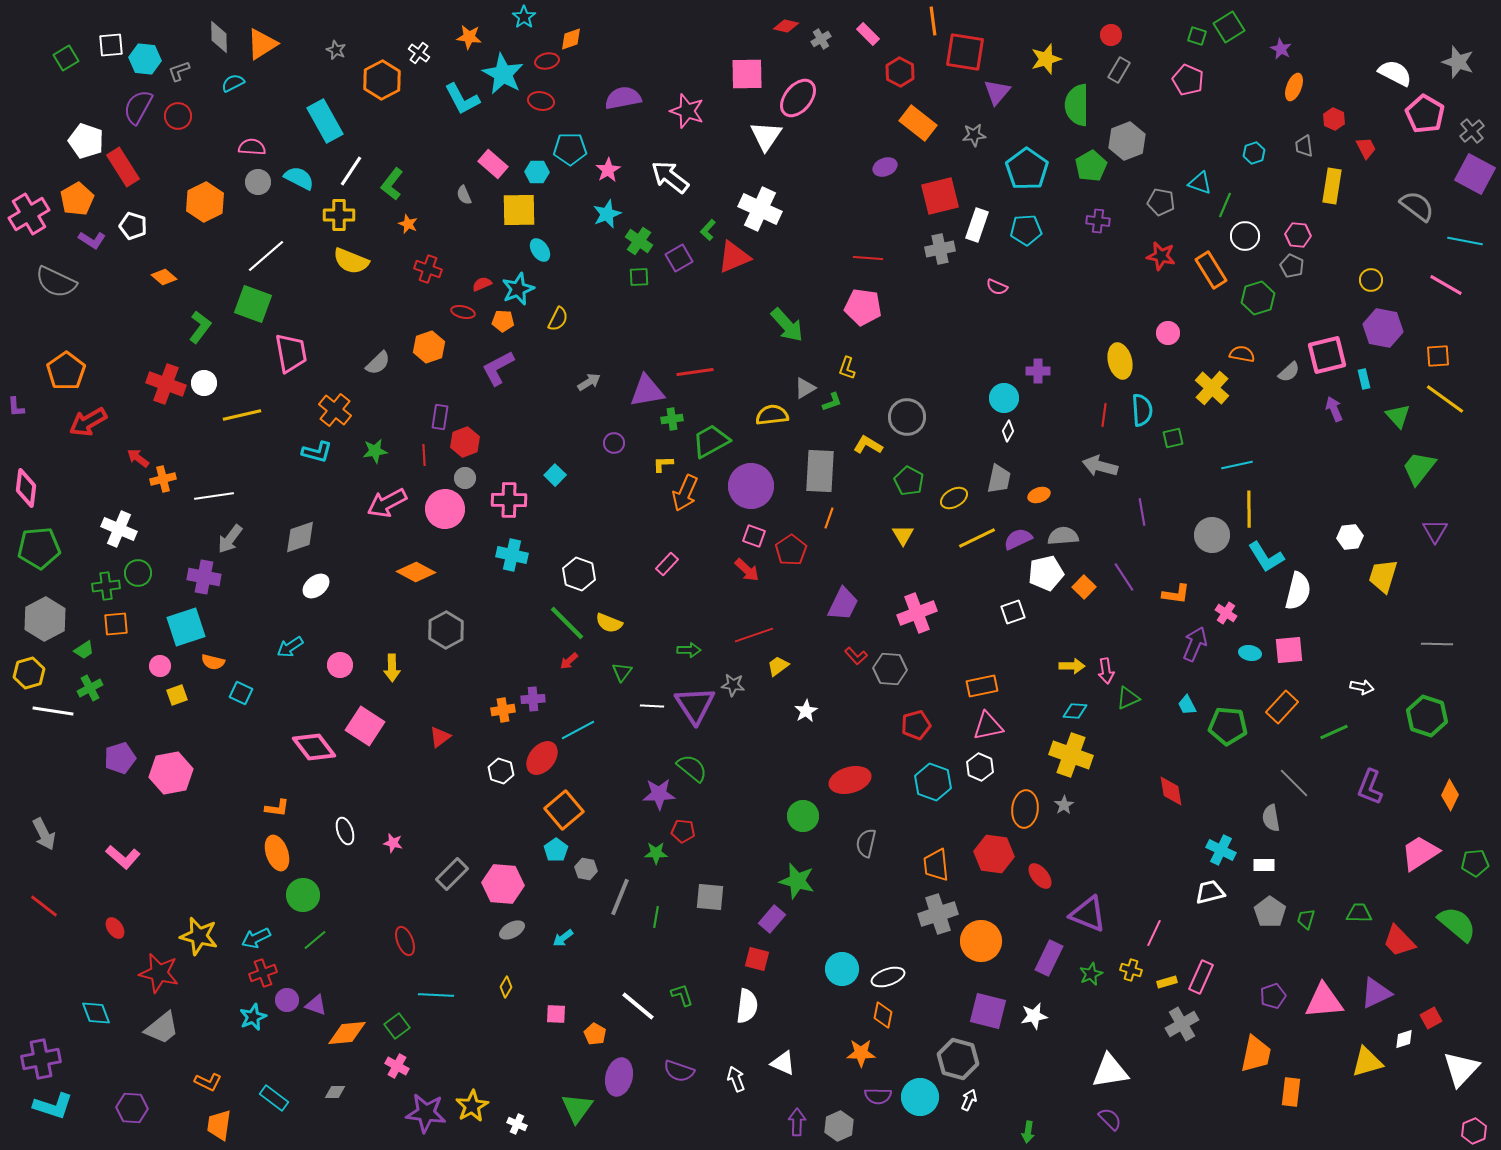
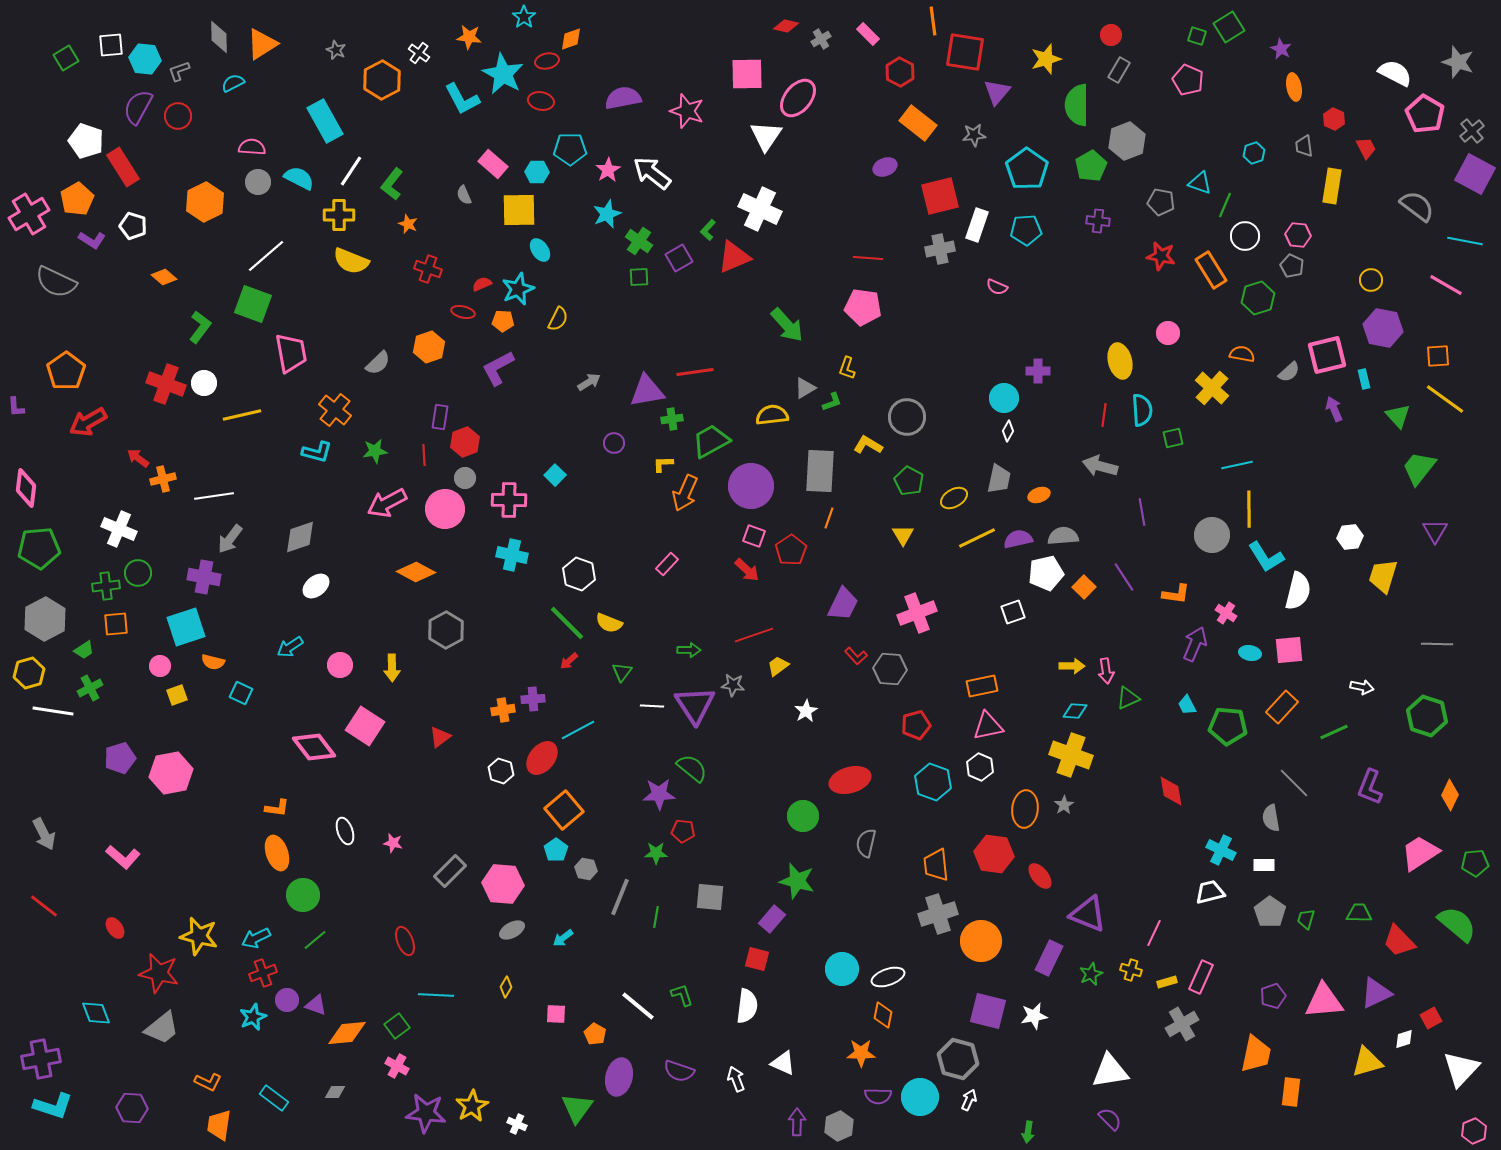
orange ellipse at (1294, 87): rotated 32 degrees counterclockwise
white arrow at (670, 177): moved 18 px left, 4 px up
purple semicircle at (1018, 539): rotated 12 degrees clockwise
gray rectangle at (452, 874): moved 2 px left, 3 px up
